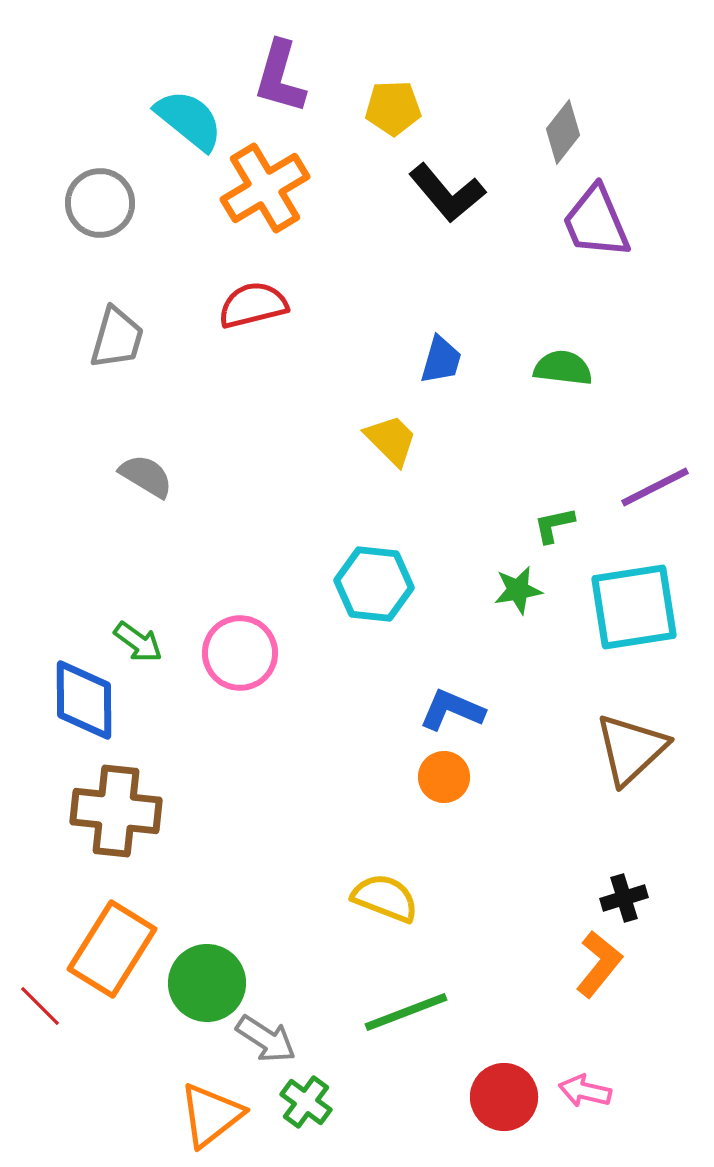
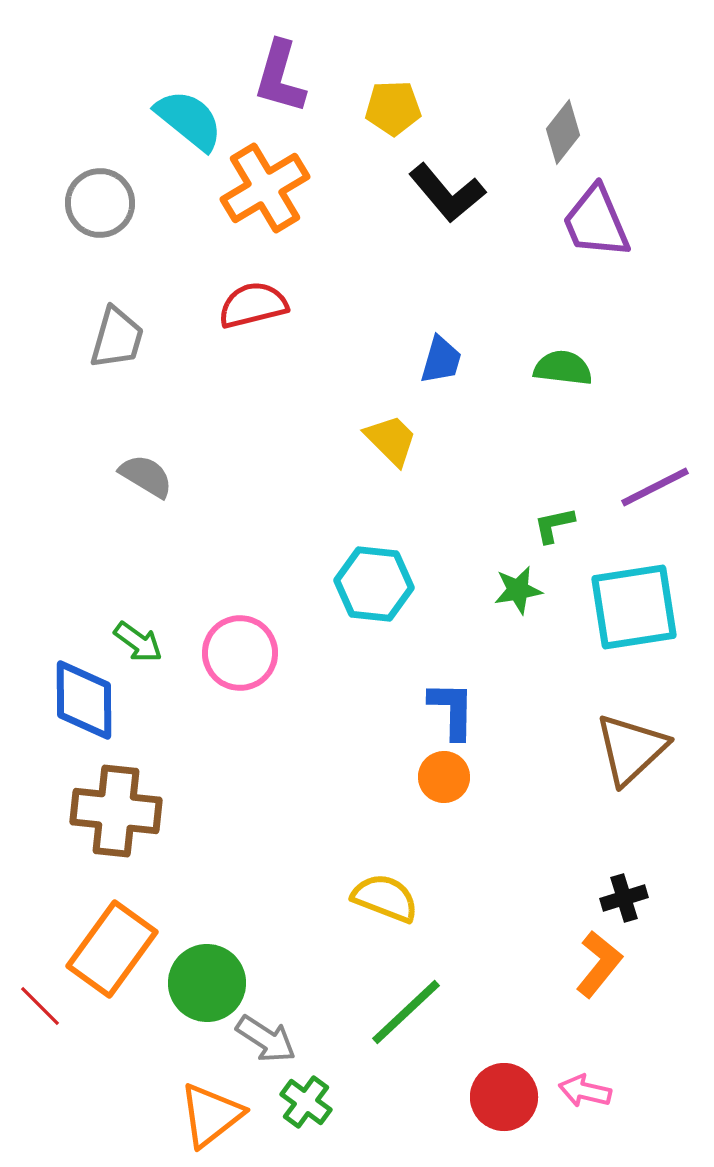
blue L-shape: rotated 68 degrees clockwise
orange rectangle: rotated 4 degrees clockwise
green line: rotated 22 degrees counterclockwise
